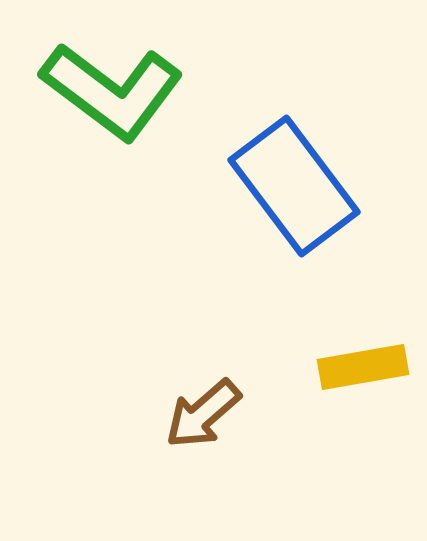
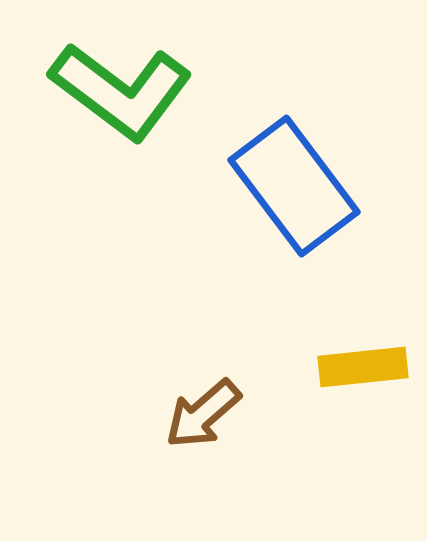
green L-shape: moved 9 px right
yellow rectangle: rotated 4 degrees clockwise
